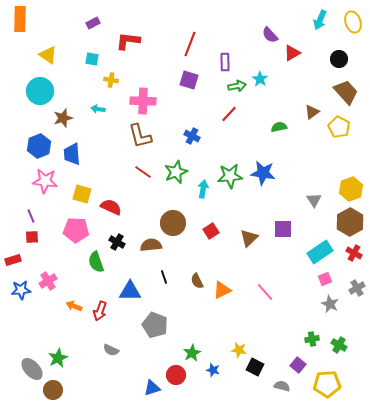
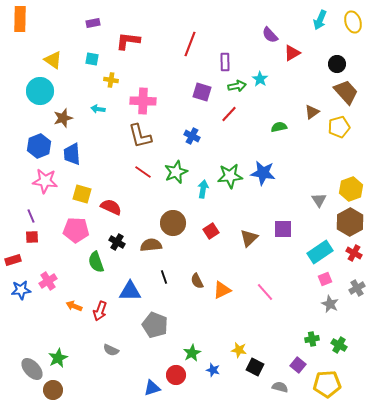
purple rectangle at (93, 23): rotated 16 degrees clockwise
yellow triangle at (48, 55): moved 5 px right, 5 px down
black circle at (339, 59): moved 2 px left, 5 px down
purple square at (189, 80): moved 13 px right, 12 px down
yellow pentagon at (339, 127): rotated 30 degrees clockwise
gray triangle at (314, 200): moved 5 px right
gray semicircle at (282, 386): moved 2 px left, 1 px down
